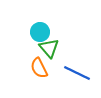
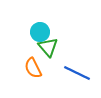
green triangle: moved 1 px left, 1 px up
orange semicircle: moved 6 px left
